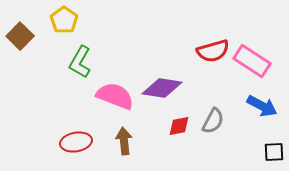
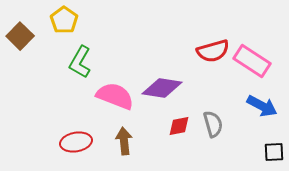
gray semicircle: moved 3 px down; rotated 44 degrees counterclockwise
